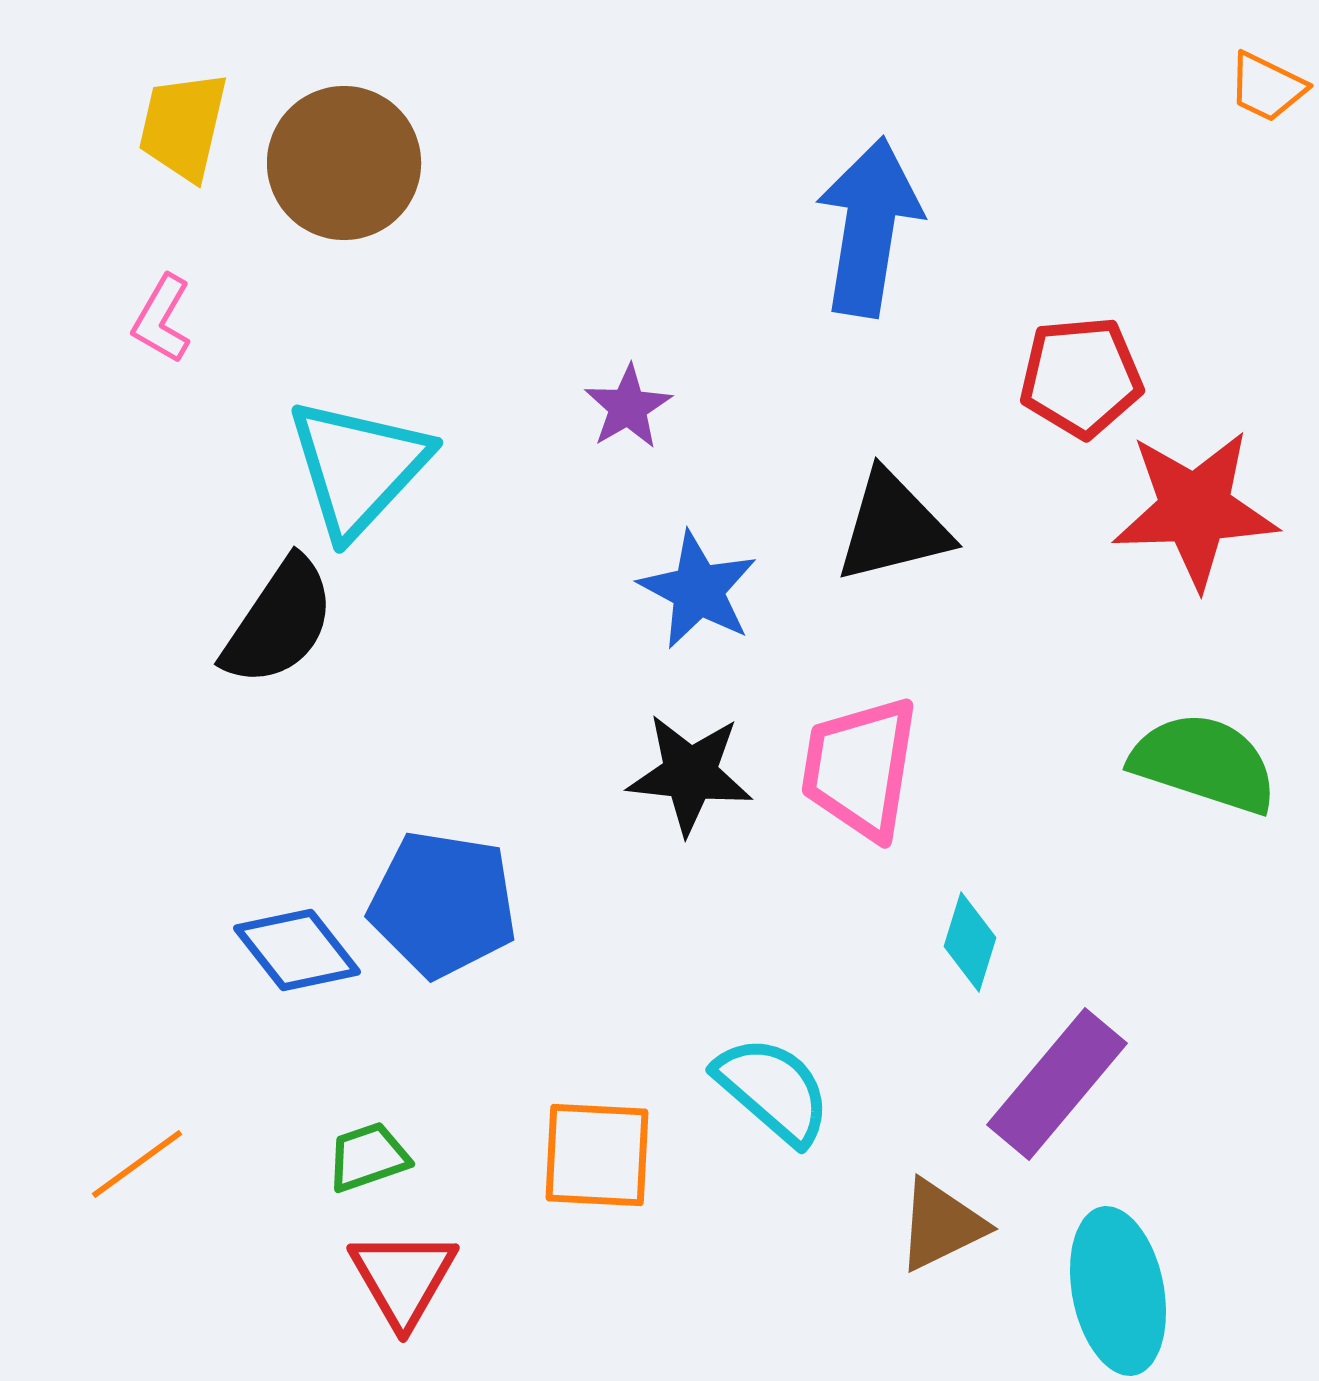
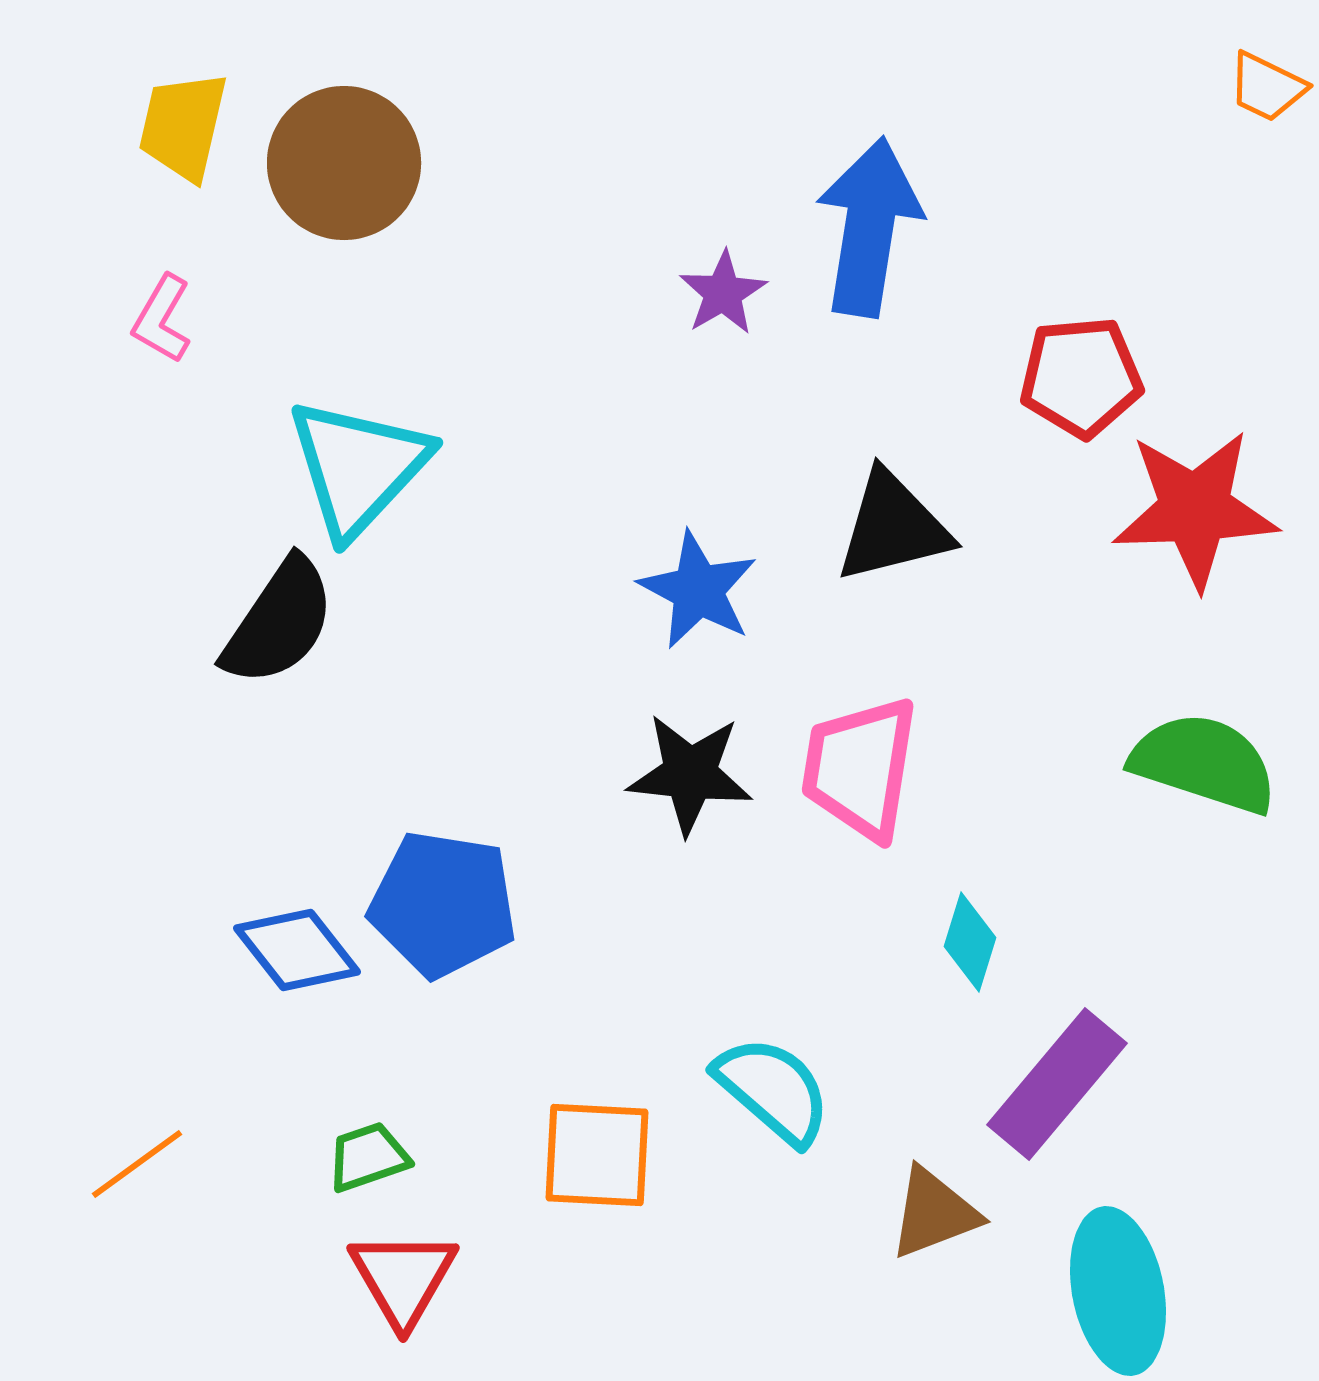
purple star: moved 95 px right, 114 px up
brown triangle: moved 7 px left, 12 px up; rotated 5 degrees clockwise
